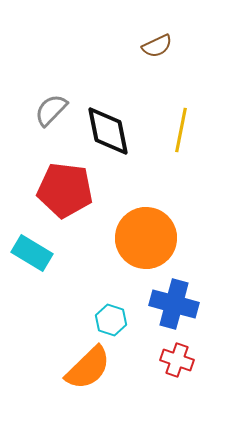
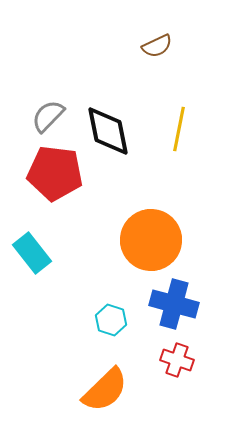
gray semicircle: moved 3 px left, 6 px down
yellow line: moved 2 px left, 1 px up
red pentagon: moved 10 px left, 17 px up
orange circle: moved 5 px right, 2 px down
cyan rectangle: rotated 21 degrees clockwise
orange semicircle: moved 17 px right, 22 px down
